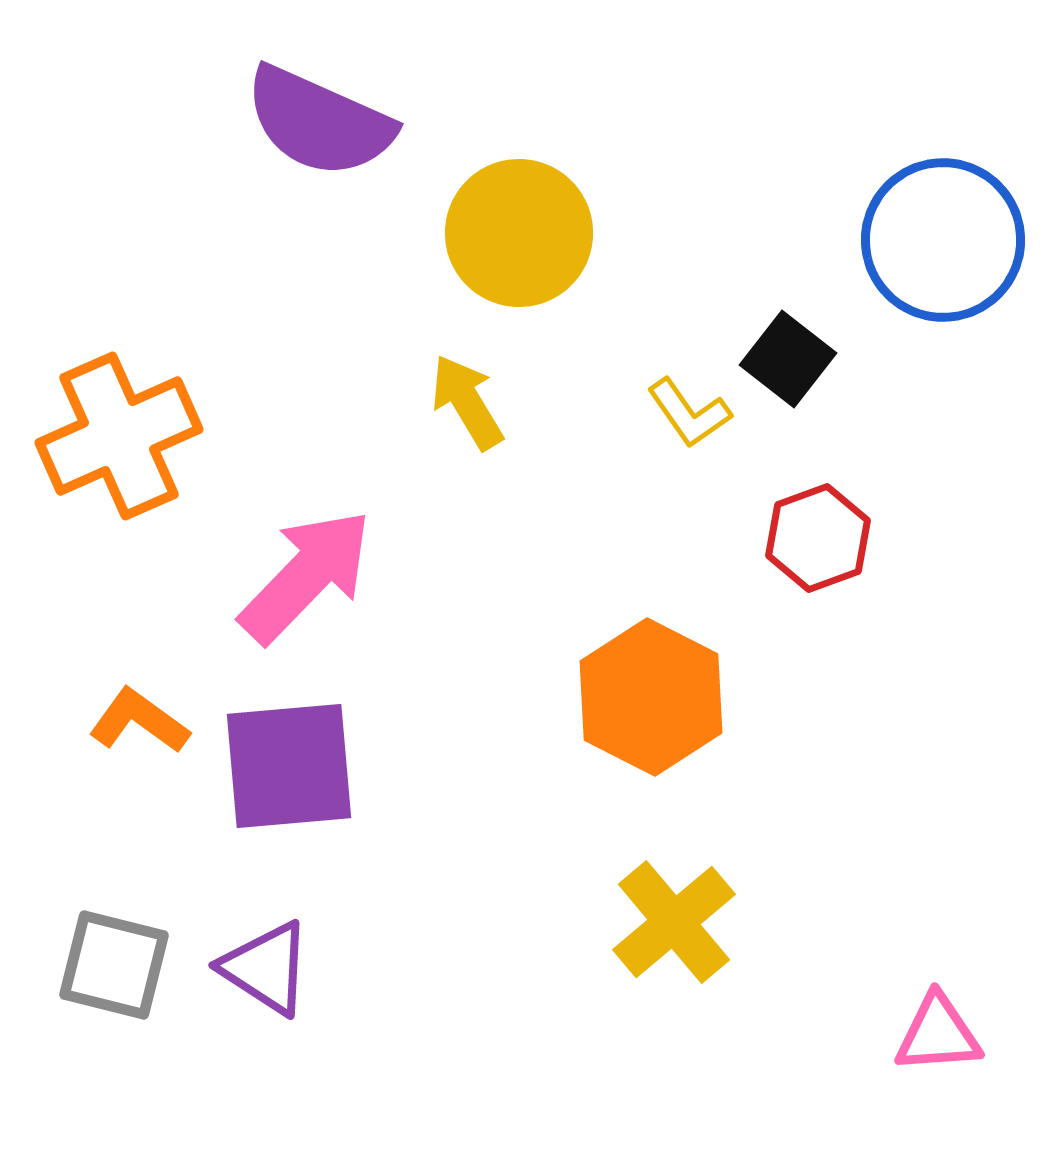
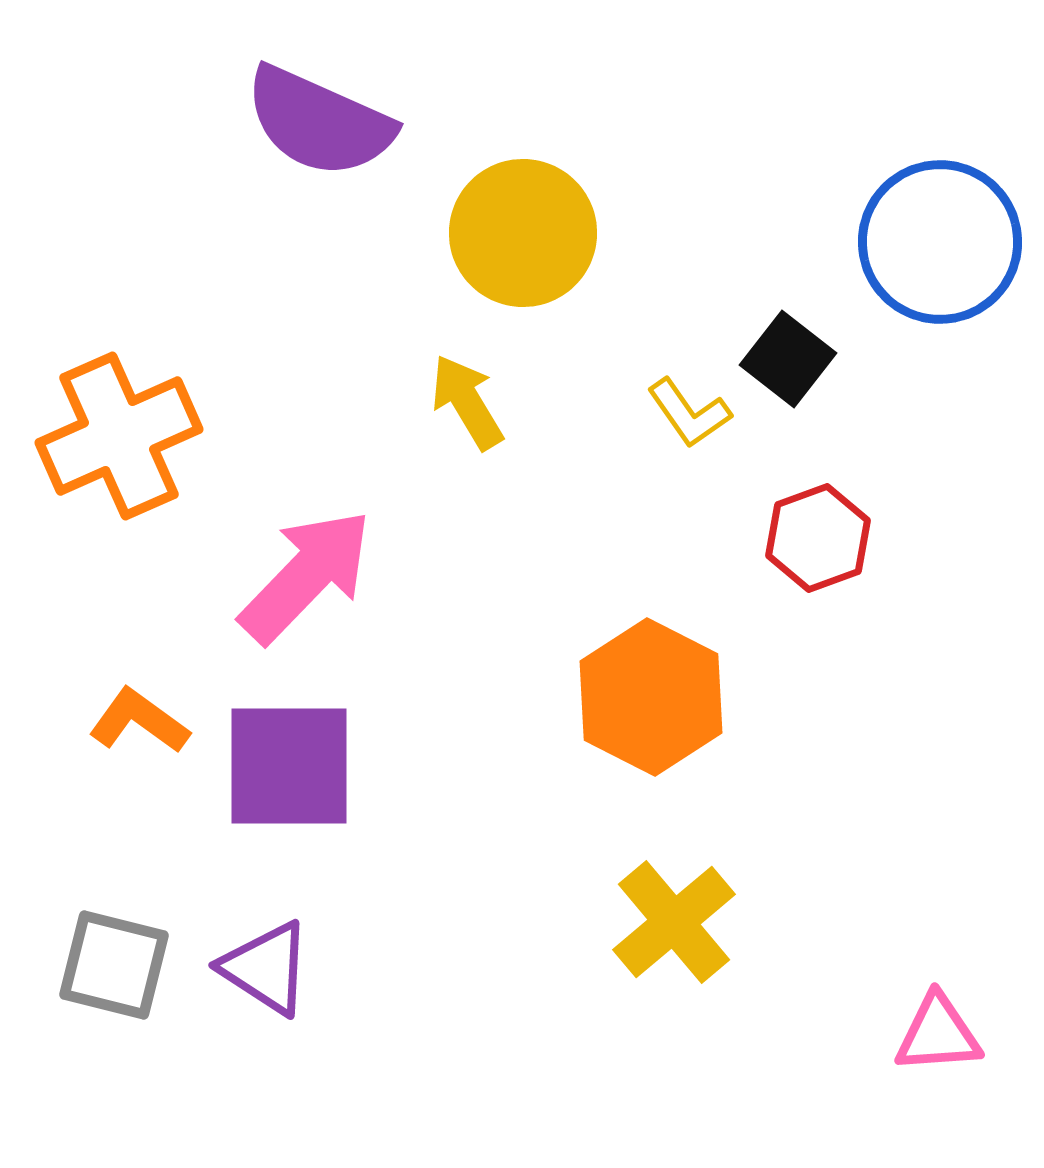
yellow circle: moved 4 px right
blue circle: moved 3 px left, 2 px down
purple square: rotated 5 degrees clockwise
